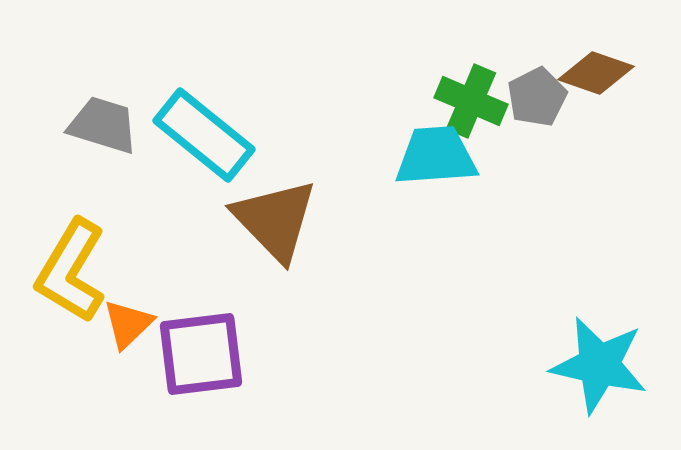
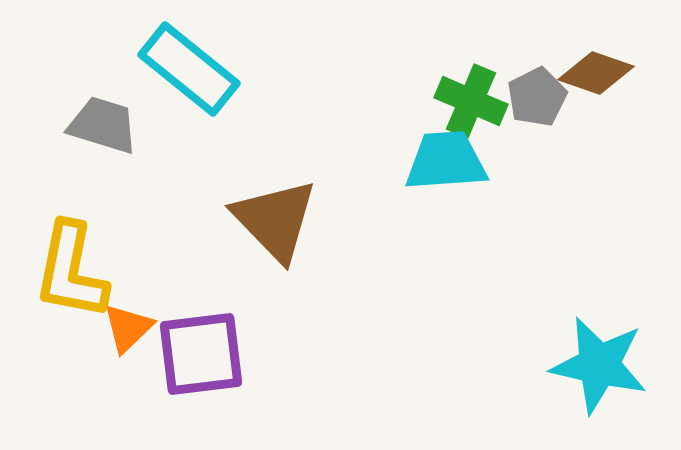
cyan rectangle: moved 15 px left, 66 px up
cyan trapezoid: moved 10 px right, 5 px down
yellow L-shape: rotated 20 degrees counterclockwise
orange triangle: moved 4 px down
